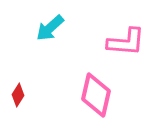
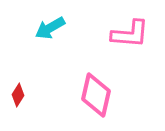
cyan arrow: rotated 12 degrees clockwise
pink L-shape: moved 4 px right, 8 px up
